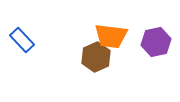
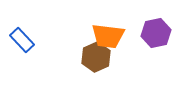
orange trapezoid: moved 3 px left
purple hexagon: moved 9 px up
